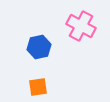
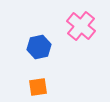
pink cross: rotated 12 degrees clockwise
